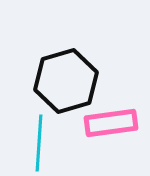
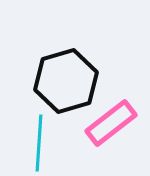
pink rectangle: rotated 30 degrees counterclockwise
